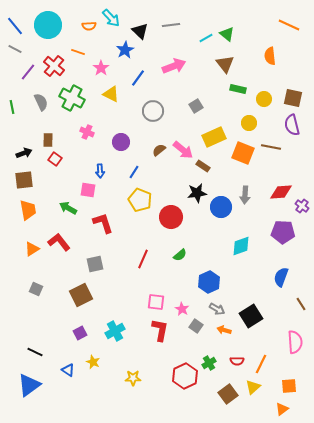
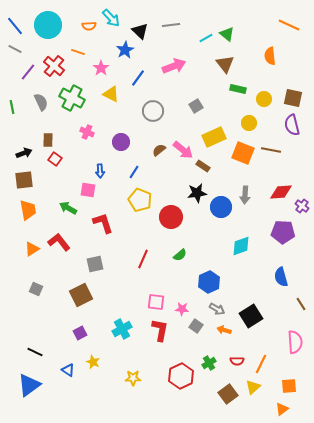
brown line at (271, 147): moved 3 px down
blue semicircle at (281, 277): rotated 36 degrees counterclockwise
pink star at (182, 309): rotated 24 degrees counterclockwise
cyan cross at (115, 331): moved 7 px right, 2 px up
red hexagon at (185, 376): moved 4 px left
